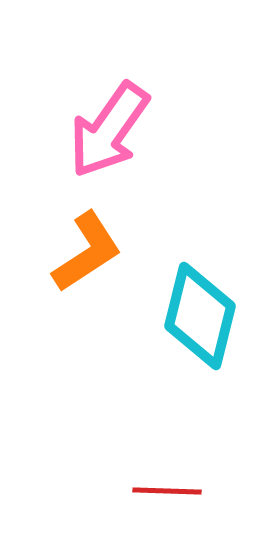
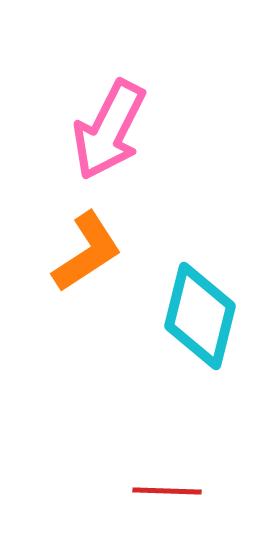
pink arrow: rotated 8 degrees counterclockwise
